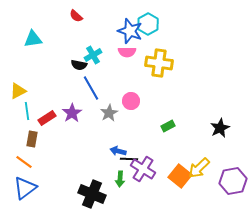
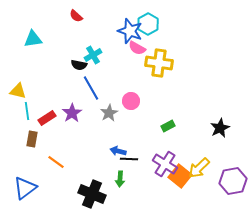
pink semicircle: moved 10 px right, 4 px up; rotated 30 degrees clockwise
yellow triangle: rotated 42 degrees clockwise
orange line: moved 32 px right
purple cross: moved 22 px right, 5 px up
